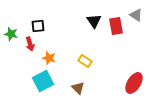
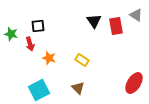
yellow rectangle: moved 3 px left, 1 px up
cyan square: moved 4 px left, 9 px down
